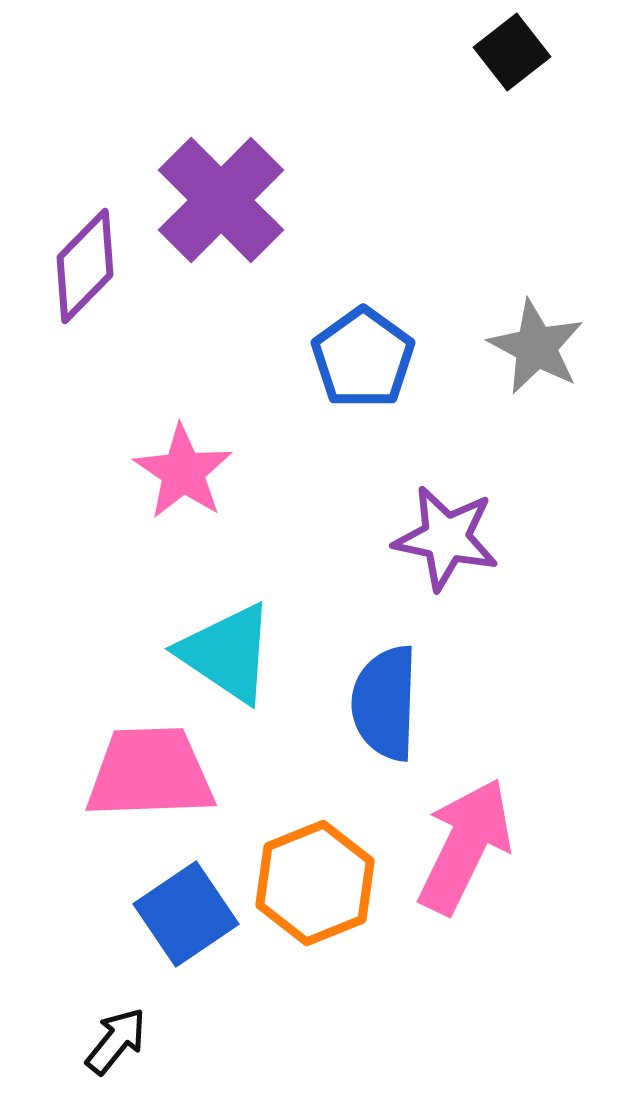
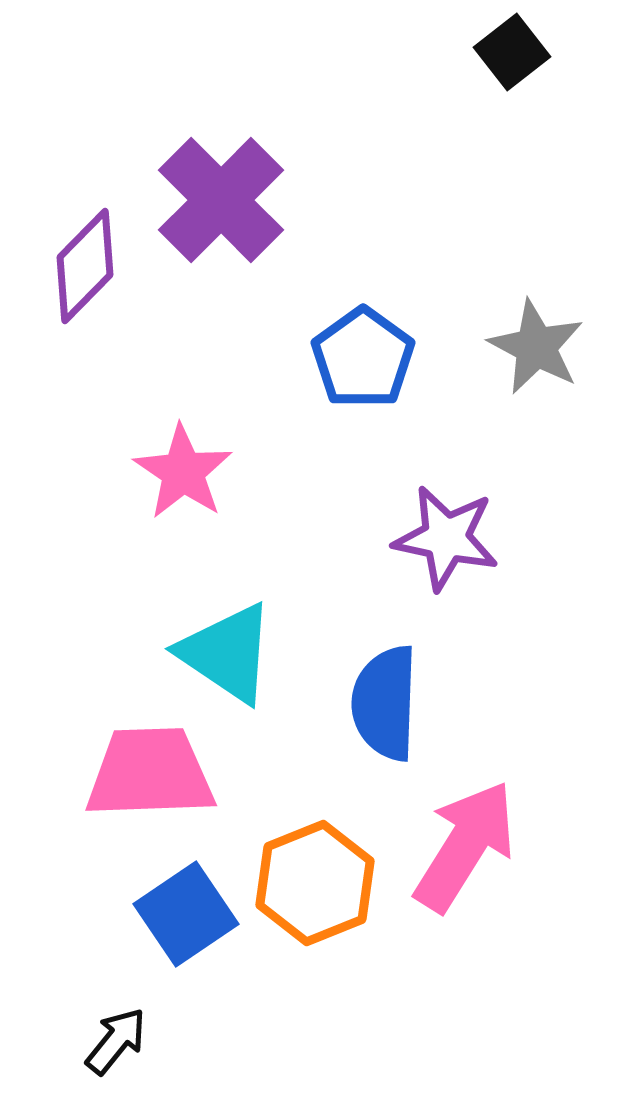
pink arrow: rotated 6 degrees clockwise
